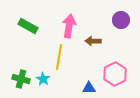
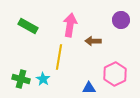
pink arrow: moved 1 px right, 1 px up
